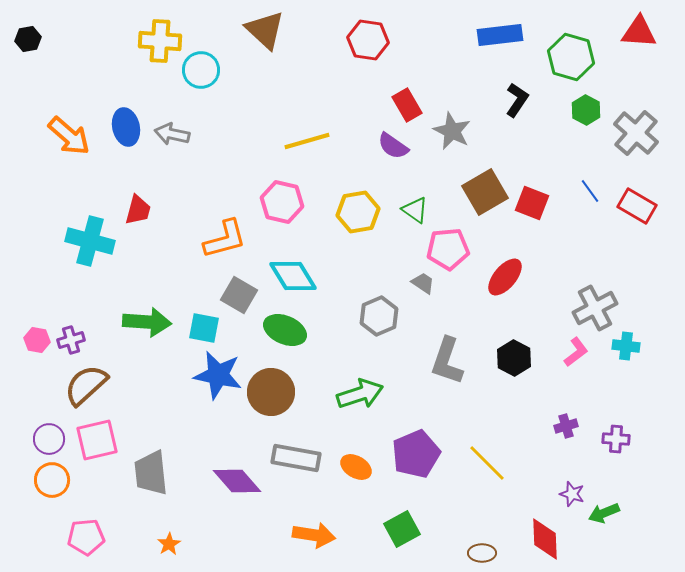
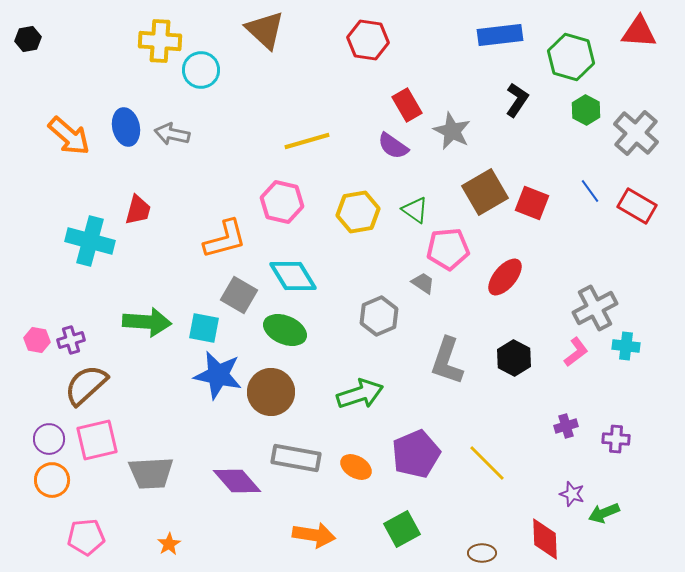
gray trapezoid at (151, 473): rotated 87 degrees counterclockwise
